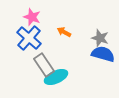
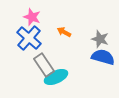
gray star: moved 1 px down
blue semicircle: moved 3 px down
